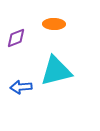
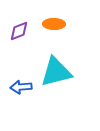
purple diamond: moved 3 px right, 7 px up
cyan triangle: moved 1 px down
